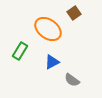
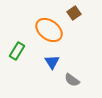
orange ellipse: moved 1 px right, 1 px down
green rectangle: moved 3 px left
blue triangle: rotated 35 degrees counterclockwise
